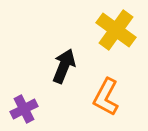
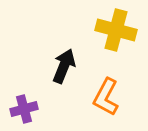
yellow cross: rotated 21 degrees counterclockwise
purple cross: rotated 12 degrees clockwise
